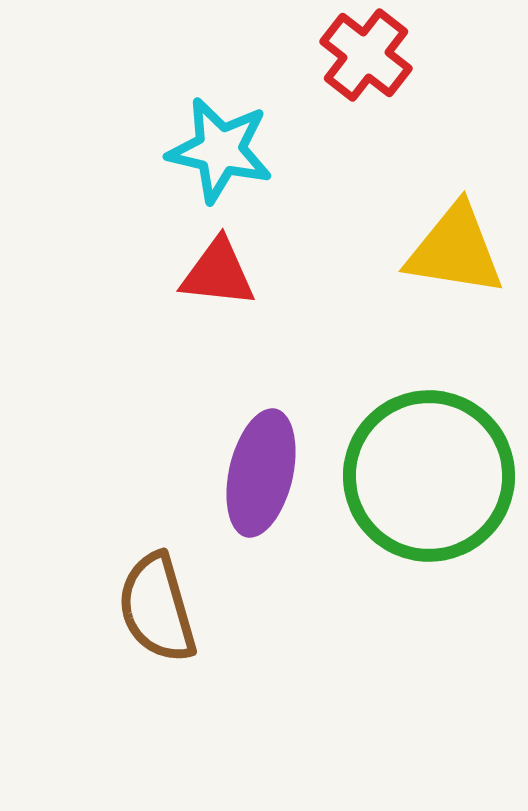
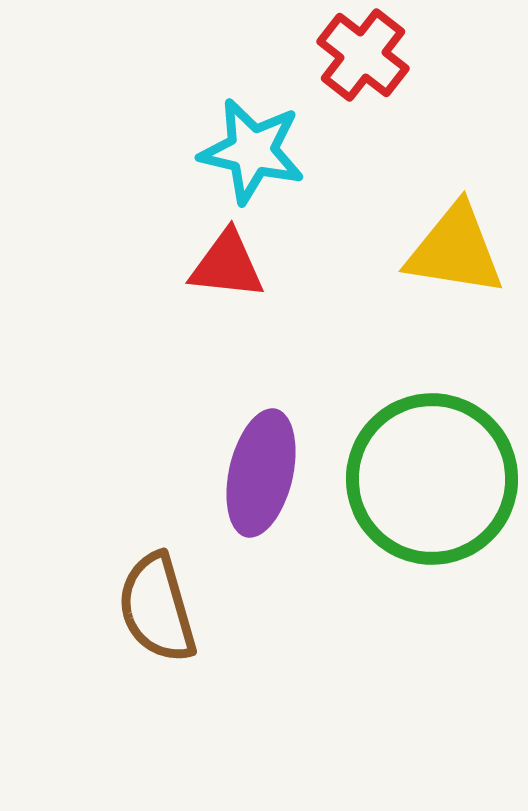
red cross: moved 3 px left
cyan star: moved 32 px right, 1 px down
red triangle: moved 9 px right, 8 px up
green circle: moved 3 px right, 3 px down
